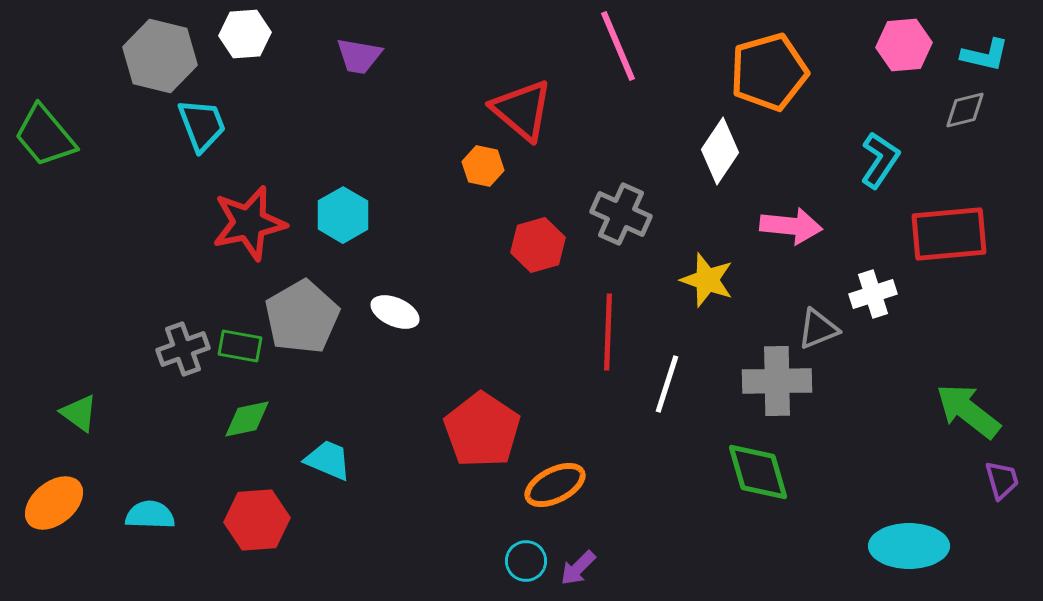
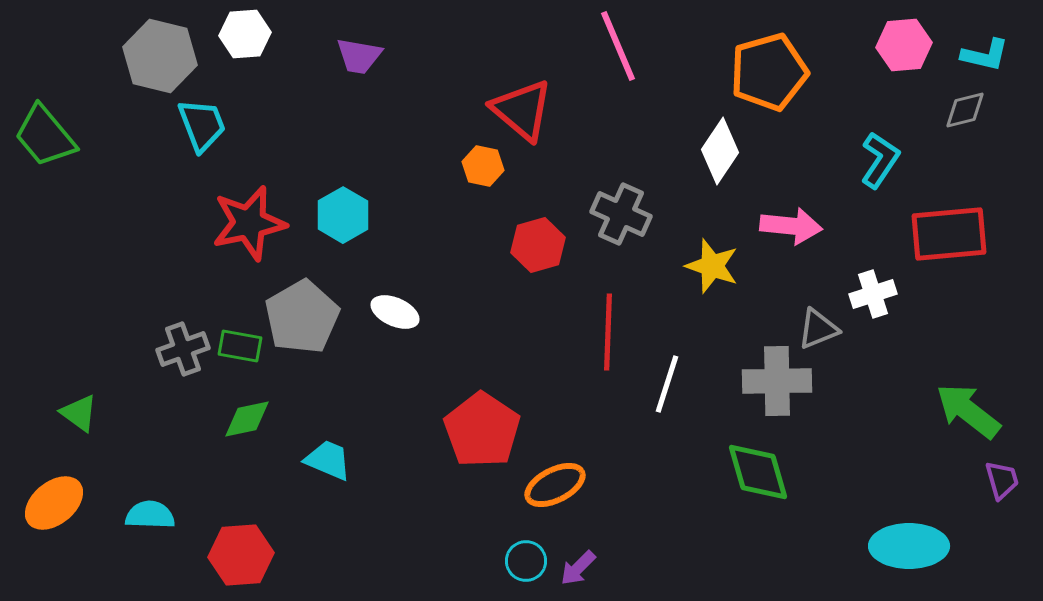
yellow star at (707, 280): moved 5 px right, 14 px up
red hexagon at (257, 520): moved 16 px left, 35 px down
